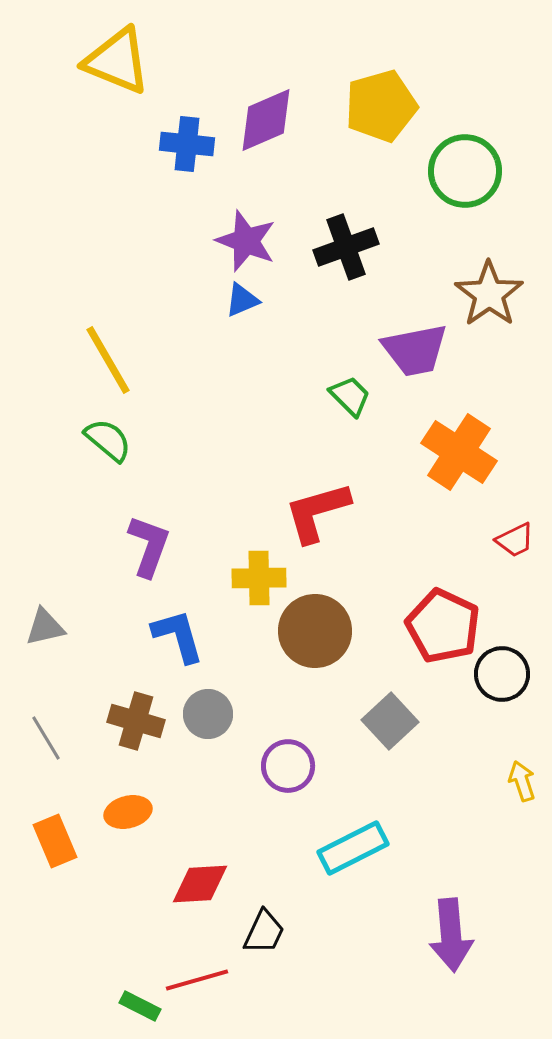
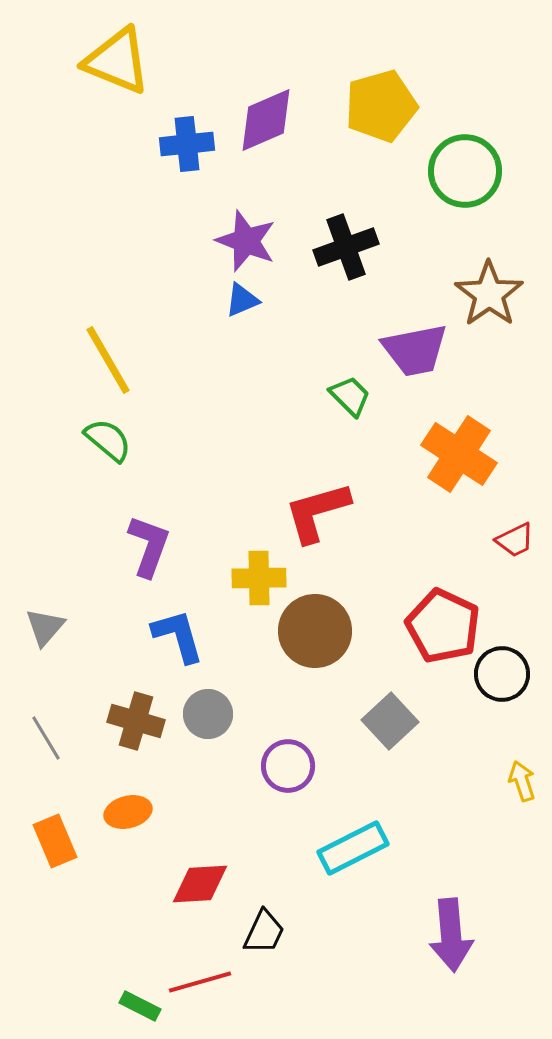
blue cross: rotated 12 degrees counterclockwise
orange cross: moved 2 px down
gray triangle: rotated 36 degrees counterclockwise
red line: moved 3 px right, 2 px down
